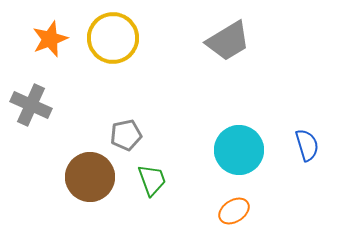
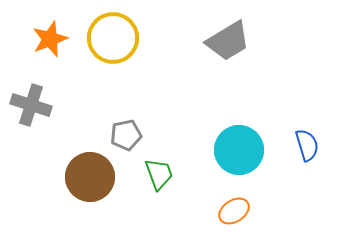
gray cross: rotated 6 degrees counterclockwise
green trapezoid: moved 7 px right, 6 px up
